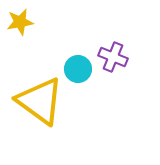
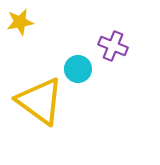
purple cross: moved 11 px up
